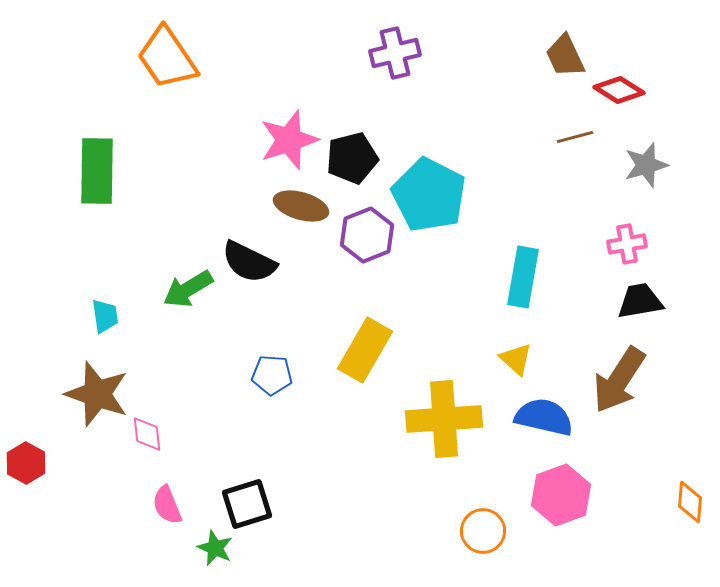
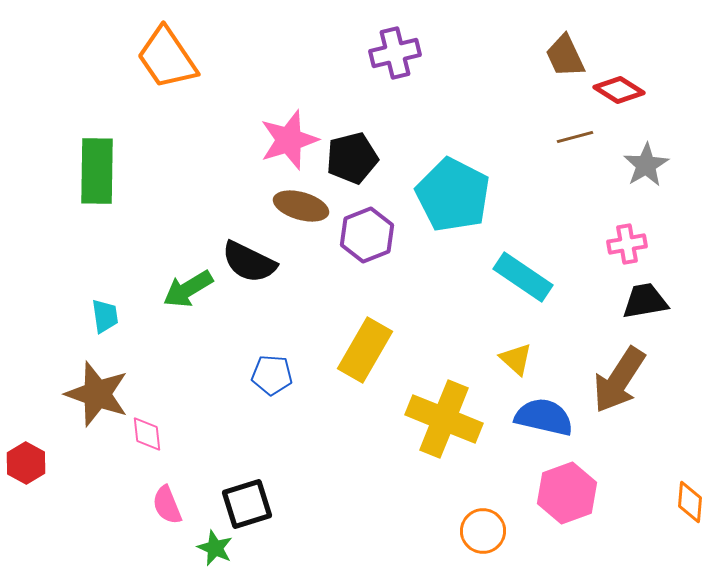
gray star: rotated 15 degrees counterclockwise
cyan pentagon: moved 24 px right
cyan rectangle: rotated 66 degrees counterclockwise
black trapezoid: moved 5 px right
yellow cross: rotated 26 degrees clockwise
pink hexagon: moved 6 px right, 2 px up
